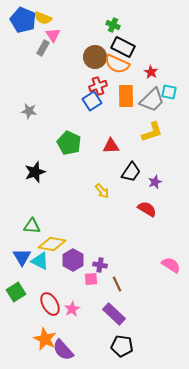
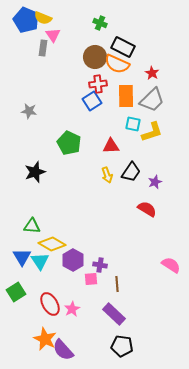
blue pentagon: moved 3 px right
green cross: moved 13 px left, 2 px up
gray rectangle: rotated 21 degrees counterclockwise
red star: moved 1 px right, 1 px down
red cross: moved 2 px up; rotated 12 degrees clockwise
cyan square: moved 36 px left, 32 px down
yellow arrow: moved 5 px right, 16 px up; rotated 21 degrees clockwise
yellow diamond: rotated 20 degrees clockwise
cyan triangle: rotated 30 degrees clockwise
brown line: rotated 21 degrees clockwise
